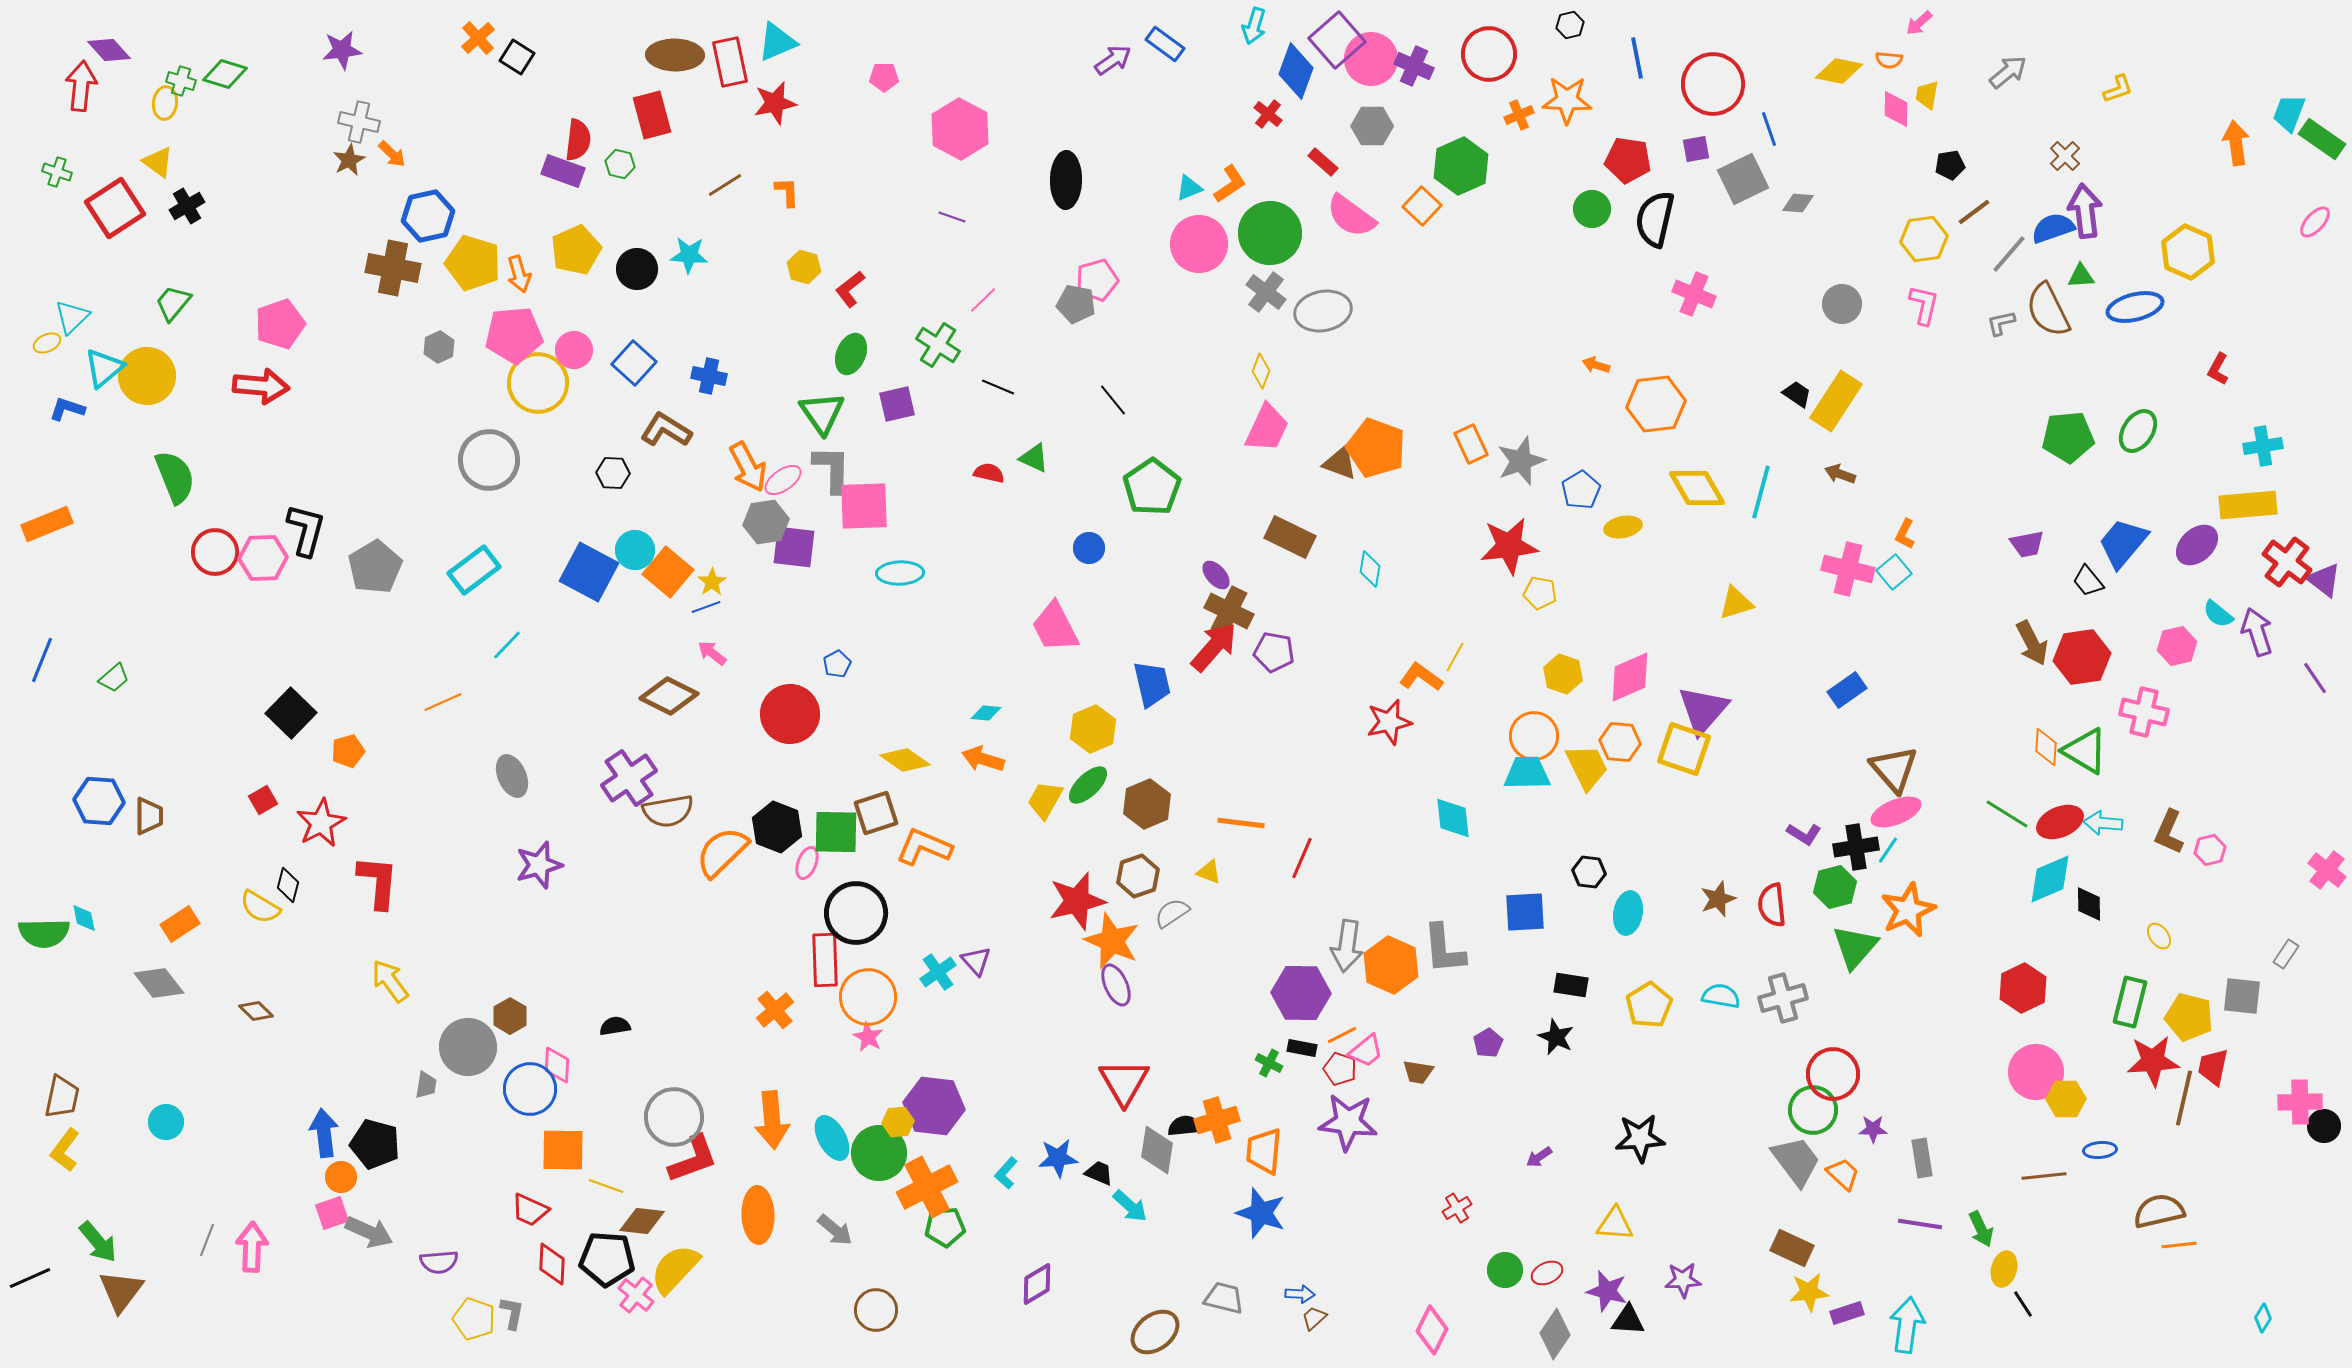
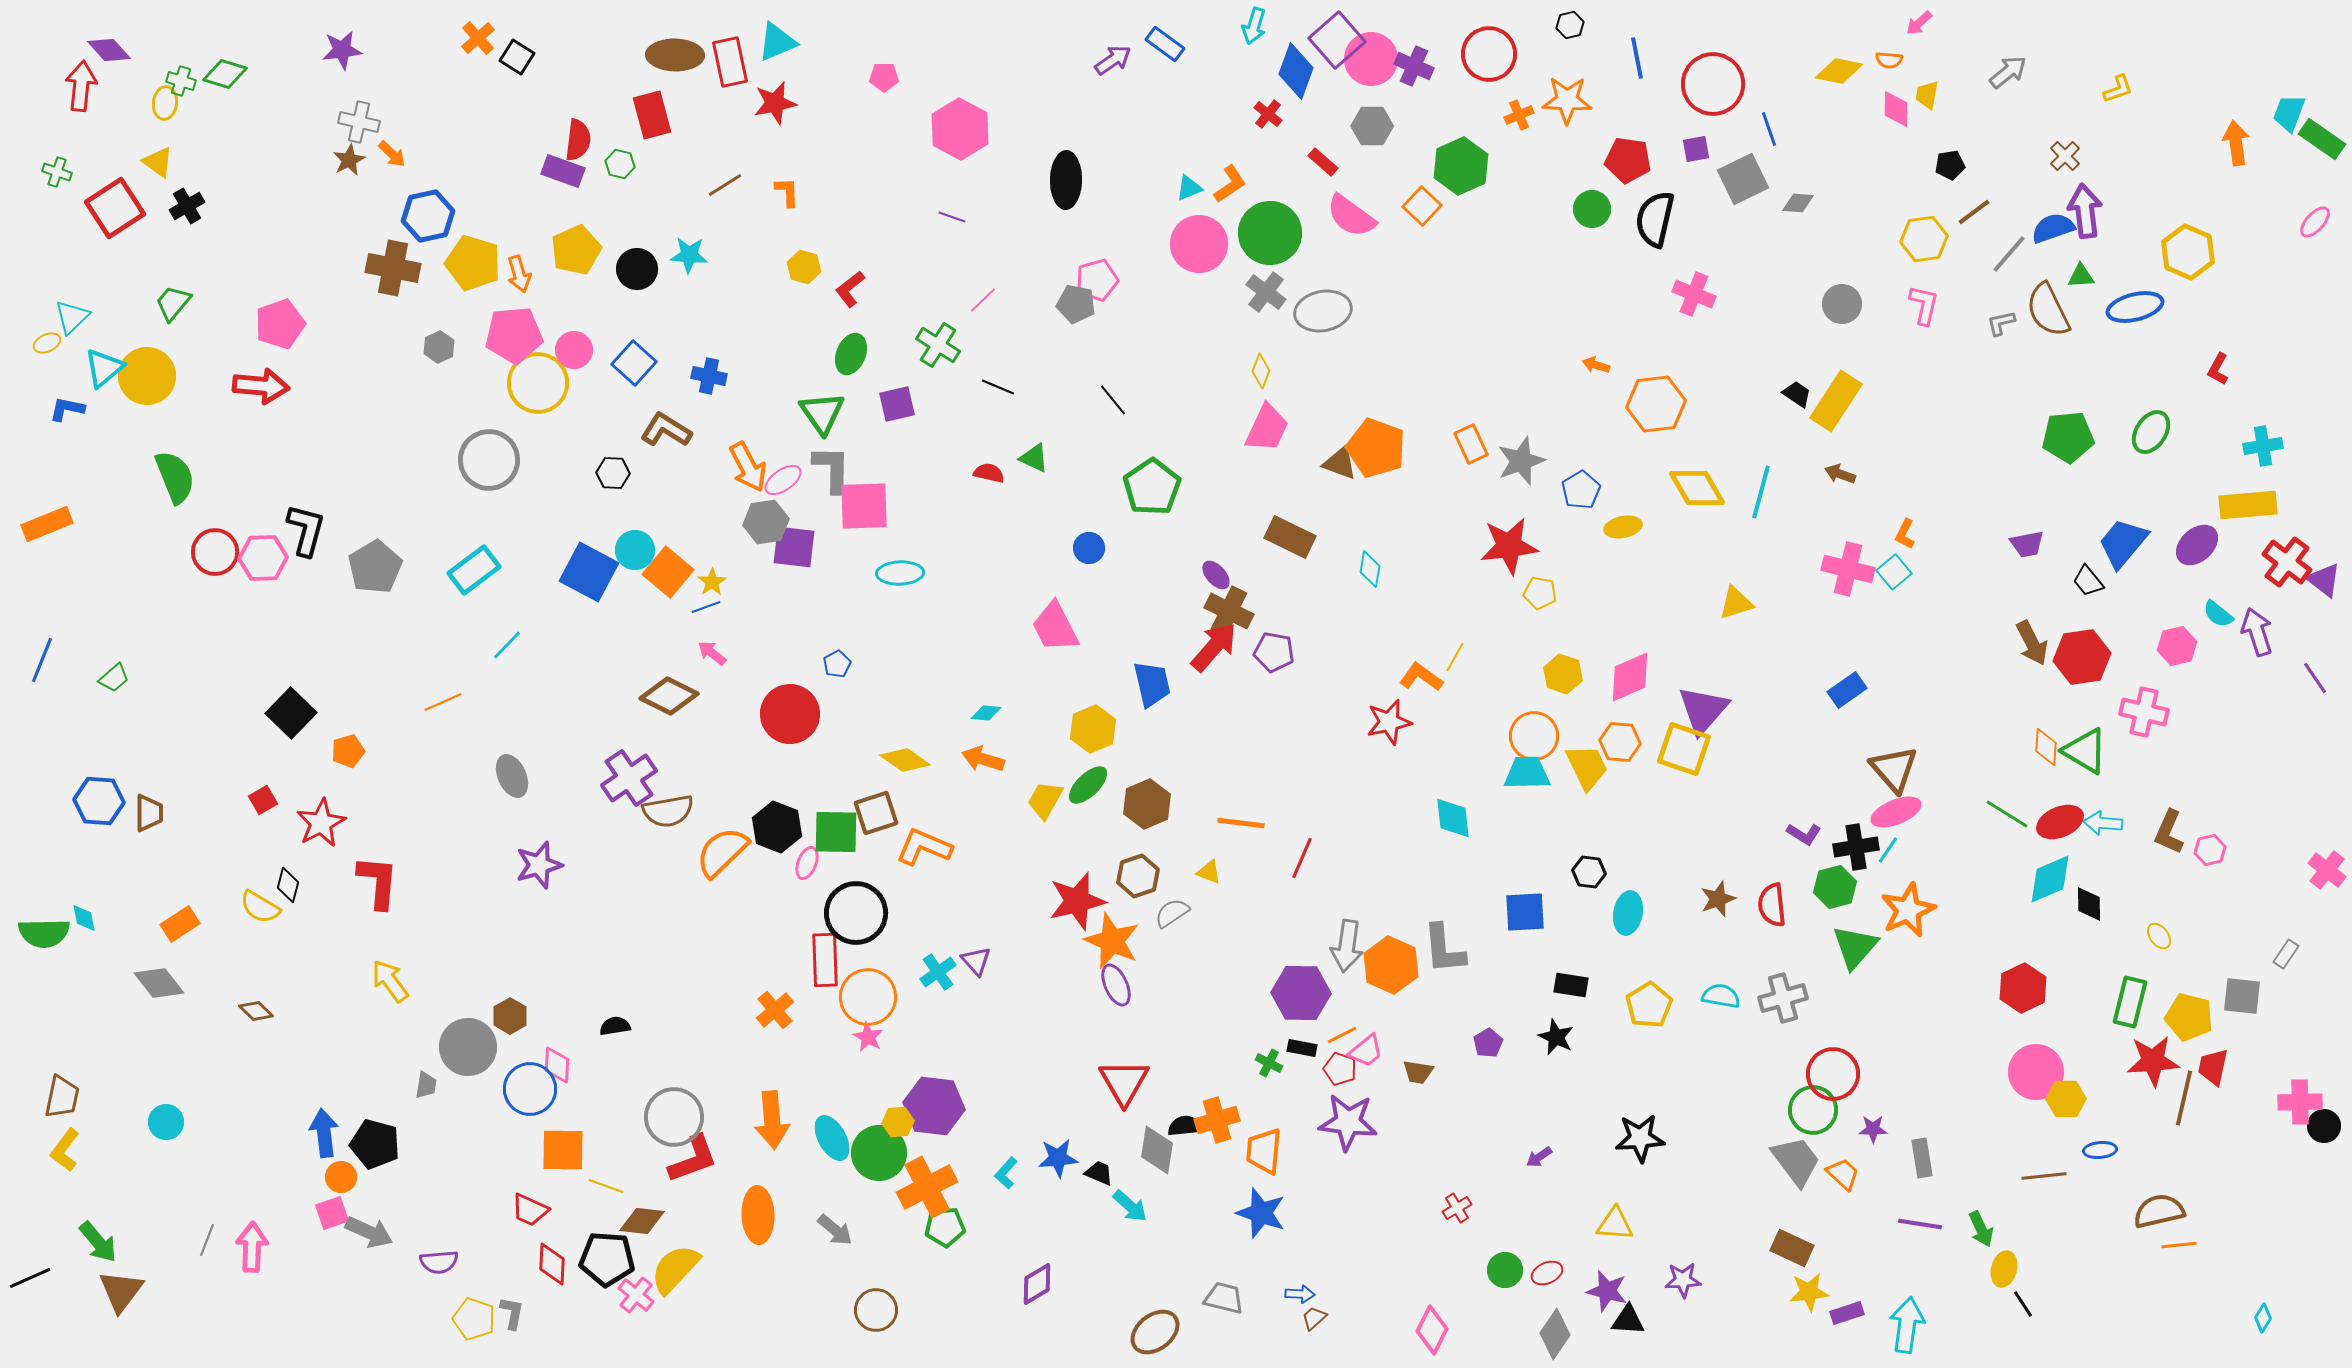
blue L-shape at (67, 409): rotated 6 degrees counterclockwise
green ellipse at (2138, 431): moved 13 px right, 1 px down
brown trapezoid at (149, 816): moved 3 px up
